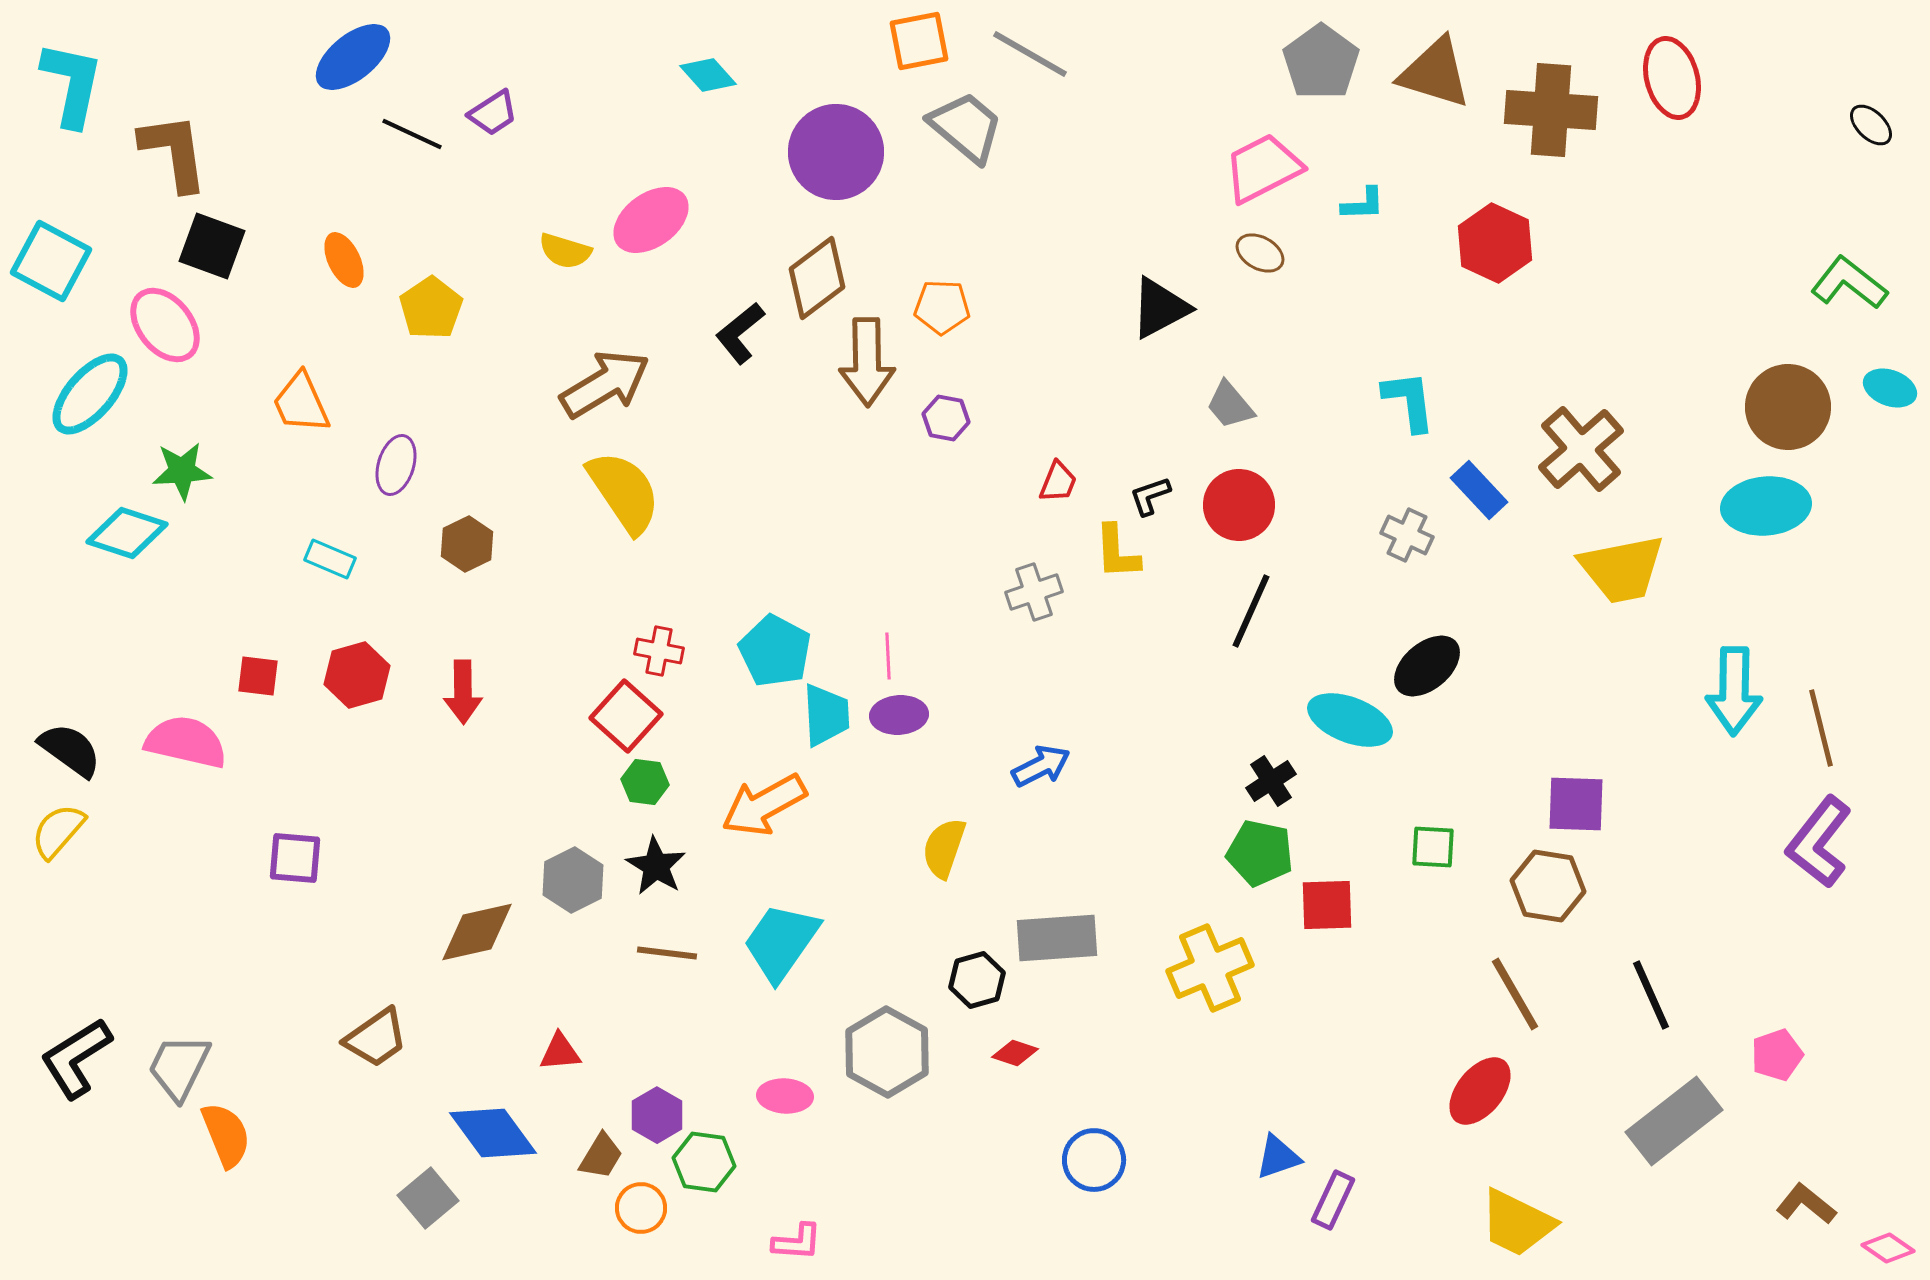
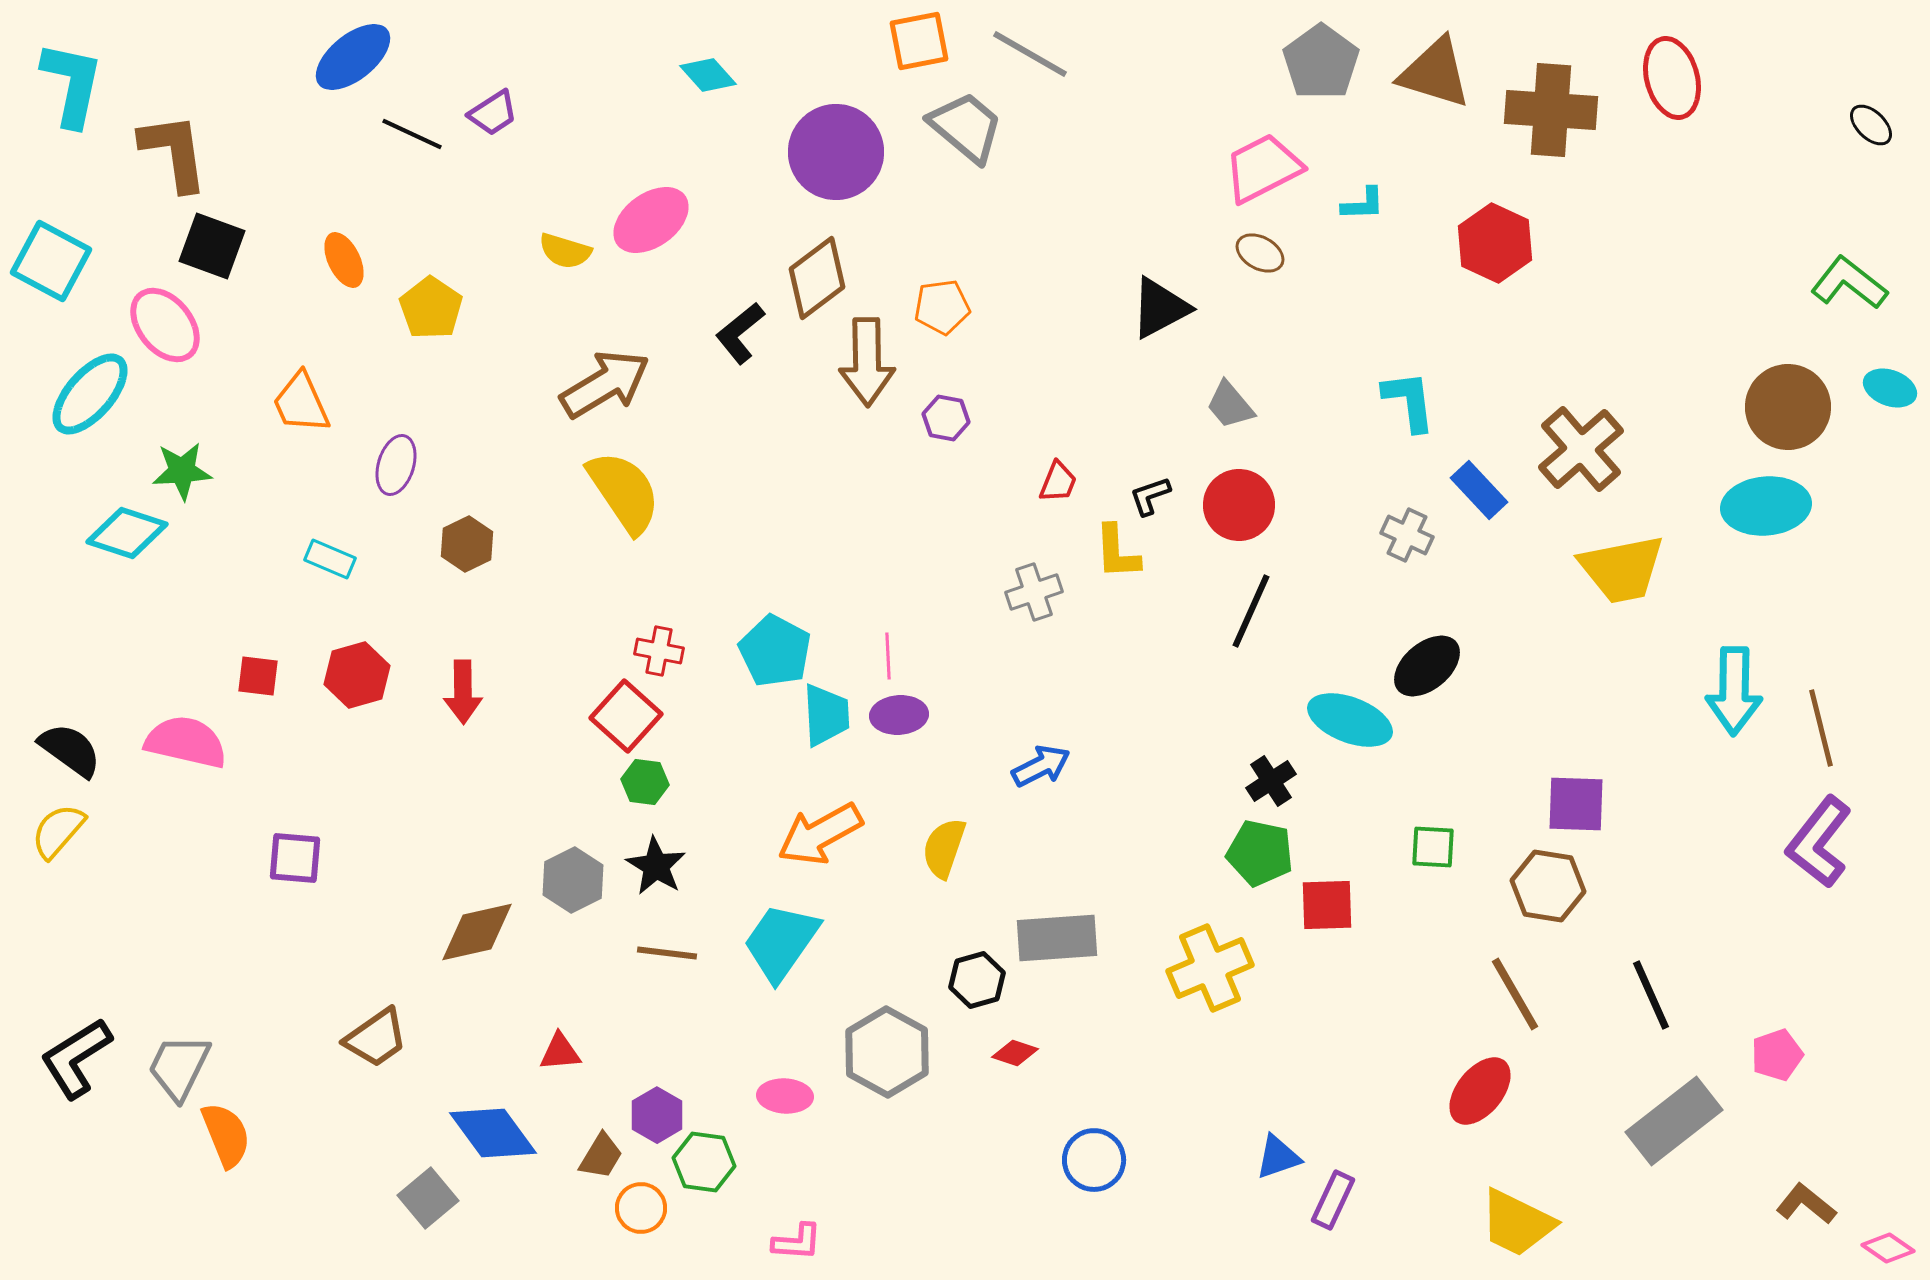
orange pentagon at (942, 307): rotated 10 degrees counterclockwise
yellow pentagon at (431, 308): rotated 4 degrees counterclockwise
orange arrow at (764, 805): moved 56 px right, 29 px down
